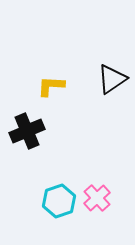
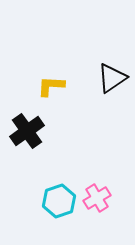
black triangle: moved 1 px up
black cross: rotated 12 degrees counterclockwise
pink cross: rotated 12 degrees clockwise
